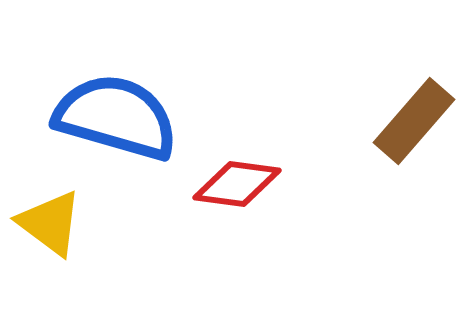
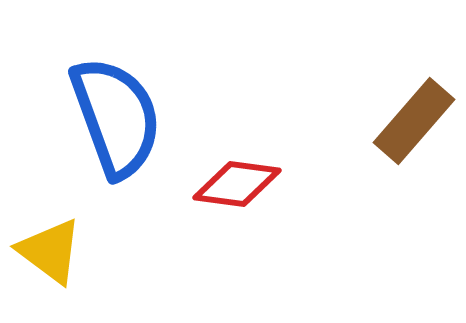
blue semicircle: rotated 54 degrees clockwise
yellow triangle: moved 28 px down
